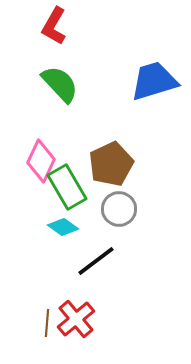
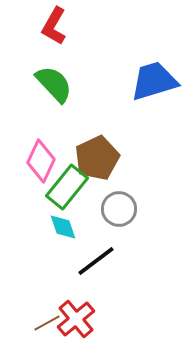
green semicircle: moved 6 px left
brown pentagon: moved 14 px left, 6 px up
green rectangle: rotated 69 degrees clockwise
cyan diamond: rotated 36 degrees clockwise
brown line: rotated 56 degrees clockwise
